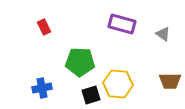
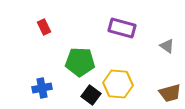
purple rectangle: moved 4 px down
gray triangle: moved 4 px right, 12 px down
brown trapezoid: moved 12 px down; rotated 15 degrees counterclockwise
black square: rotated 36 degrees counterclockwise
